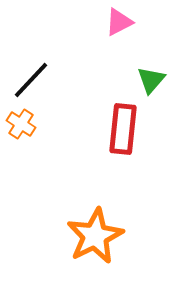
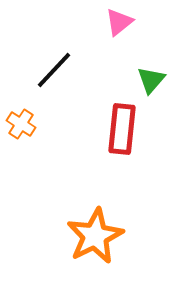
pink triangle: rotated 12 degrees counterclockwise
black line: moved 23 px right, 10 px up
red rectangle: moved 1 px left
